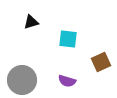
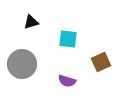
gray circle: moved 16 px up
